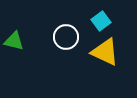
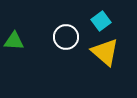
green triangle: rotated 10 degrees counterclockwise
yellow triangle: rotated 16 degrees clockwise
